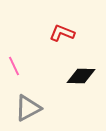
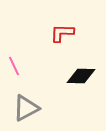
red L-shape: rotated 20 degrees counterclockwise
gray triangle: moved 2 px left
